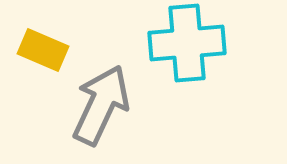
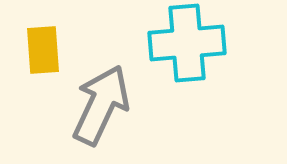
yellow rectangle: rotated 63 degrees clockwise
